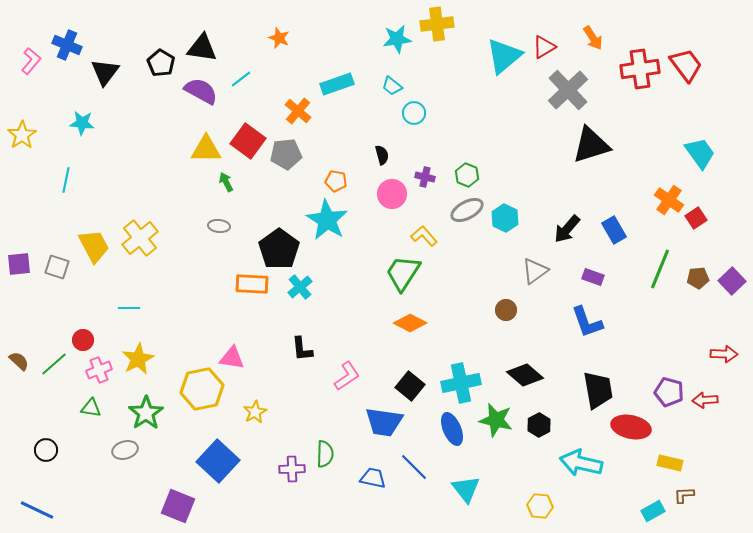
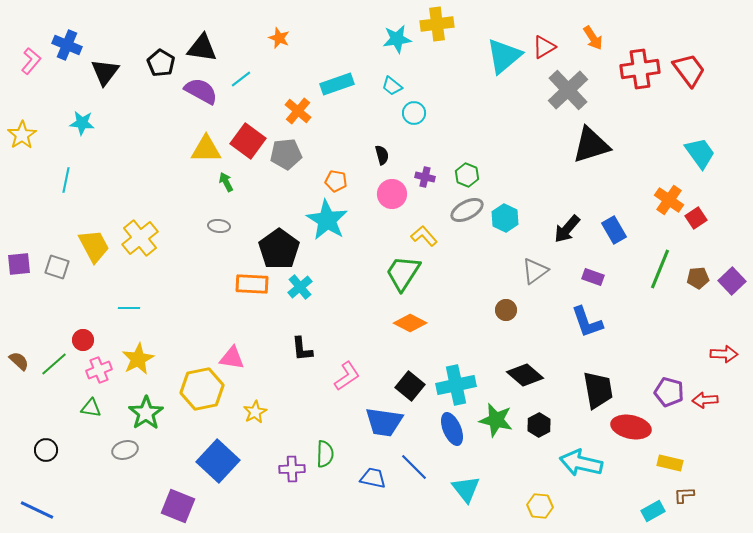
red trapezoid at (686, 65): moved 3 px right, 5 px down
cyan cross at (461, 383): moved 5 px left, 2 px down
